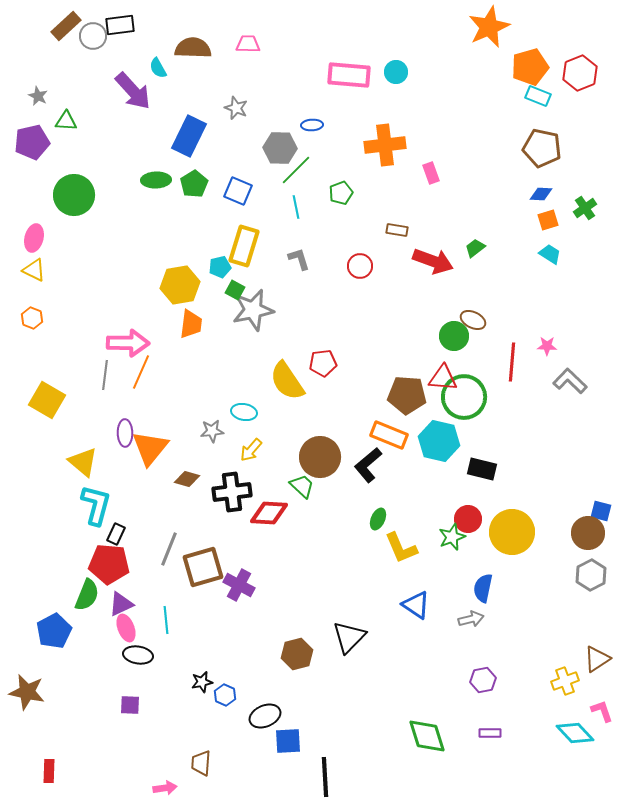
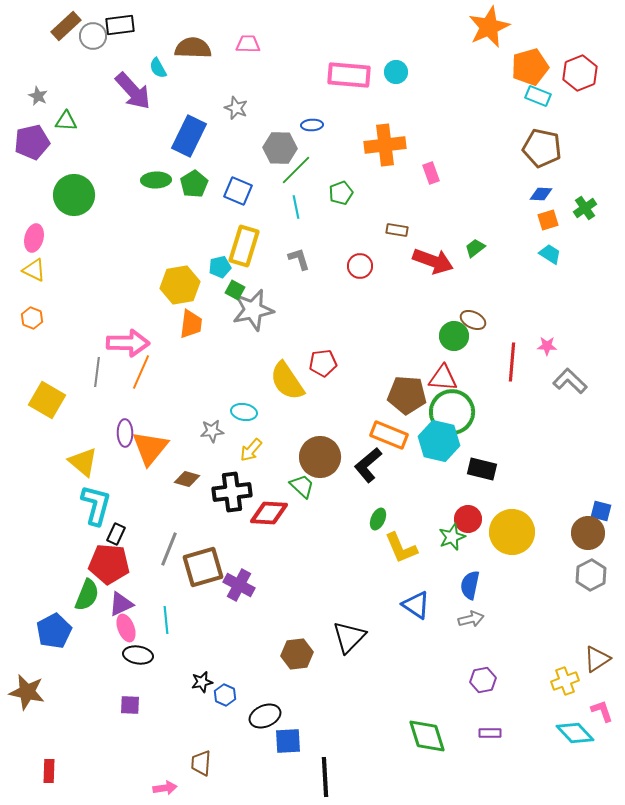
gray line at (105, 375): moved 8 px left, 3 px up
green circle at (464, 397): moved 12 px left, 15 px down
blue semicircle at (483, 588): moved 13 px left, 3 px up
brown hexagon at (297, 654): rotated 8 degrees clockwise
